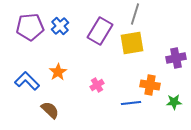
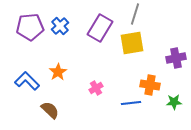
purple rectangle: moved 3 px up
pink cross: moved 1 px left, 3 px down
